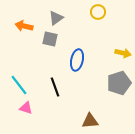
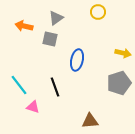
pink triangle: moved 7 px right, 1 px up
